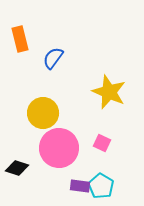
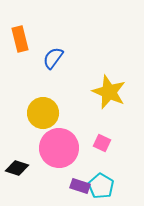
purple rectangle: rotated 12 degrees clockwise
